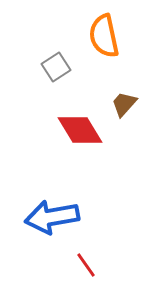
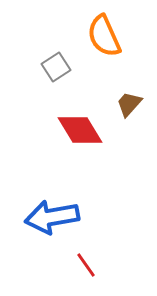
orange semicircle: rotated 12 degrees counterclockwise
brown trapezoid: moved 5 px right
